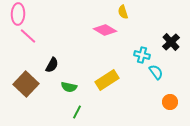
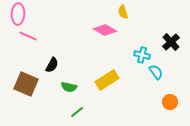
pink line: rotated 18 degrees counterclockwise
brown square: rotated 20 degrees counterclockwise
green line: rotated 24 degrees clockwise
